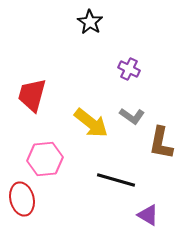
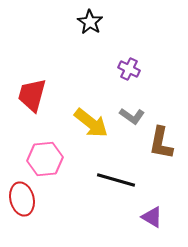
purple triangle: moved 4 px right, 2 px down
